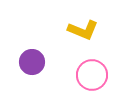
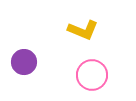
purple circle: moved 8 px left
